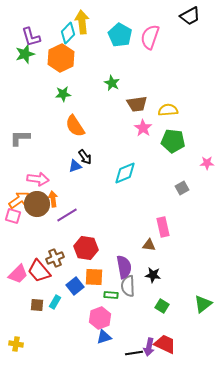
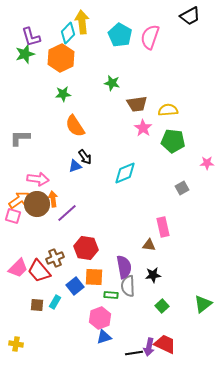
green star at (112, 83): rotated 14 degrees counterclockwise
purple line at (67, 215): moved 2 px up; rotated 10 degrees counterclockwise
pink trapezoid at (18, 274): moved 6 px up
black star at (153, 275): rotated 14 degrees counterclockwise
green square at (162, 306): rotated 16 degrees clockwise
